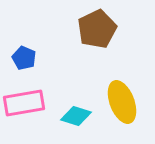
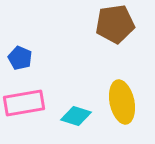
brown pentagon: moved 18 px right, 5 px up; rotated 18 degrees clockwise
blue pentagon: moved 4 px left
yellow ellipse: rotated 9 degrees clockwise
